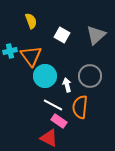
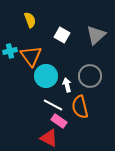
yellow semicircle: moved 1 px left, 1 px up
cyan circle: moved 1 px right
orange semicircle: rotated 20 degrees counterclockwise
